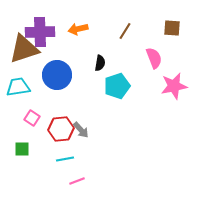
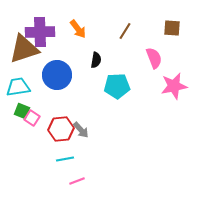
orange arrow: rotated 114 degrees counterclockwise
black semicircle: moved 4 px left, 3 px up
cyan pentagon: rotated 15 degrees clockwise
green square: moved 38 px up; rotated 21 degrees clockwise
